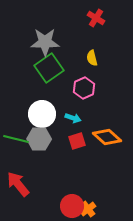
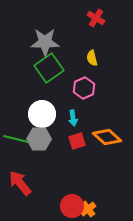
cyan arrow: rotated 63 degrees clockwise
red arrow: moved 2 px right, 1 px up
